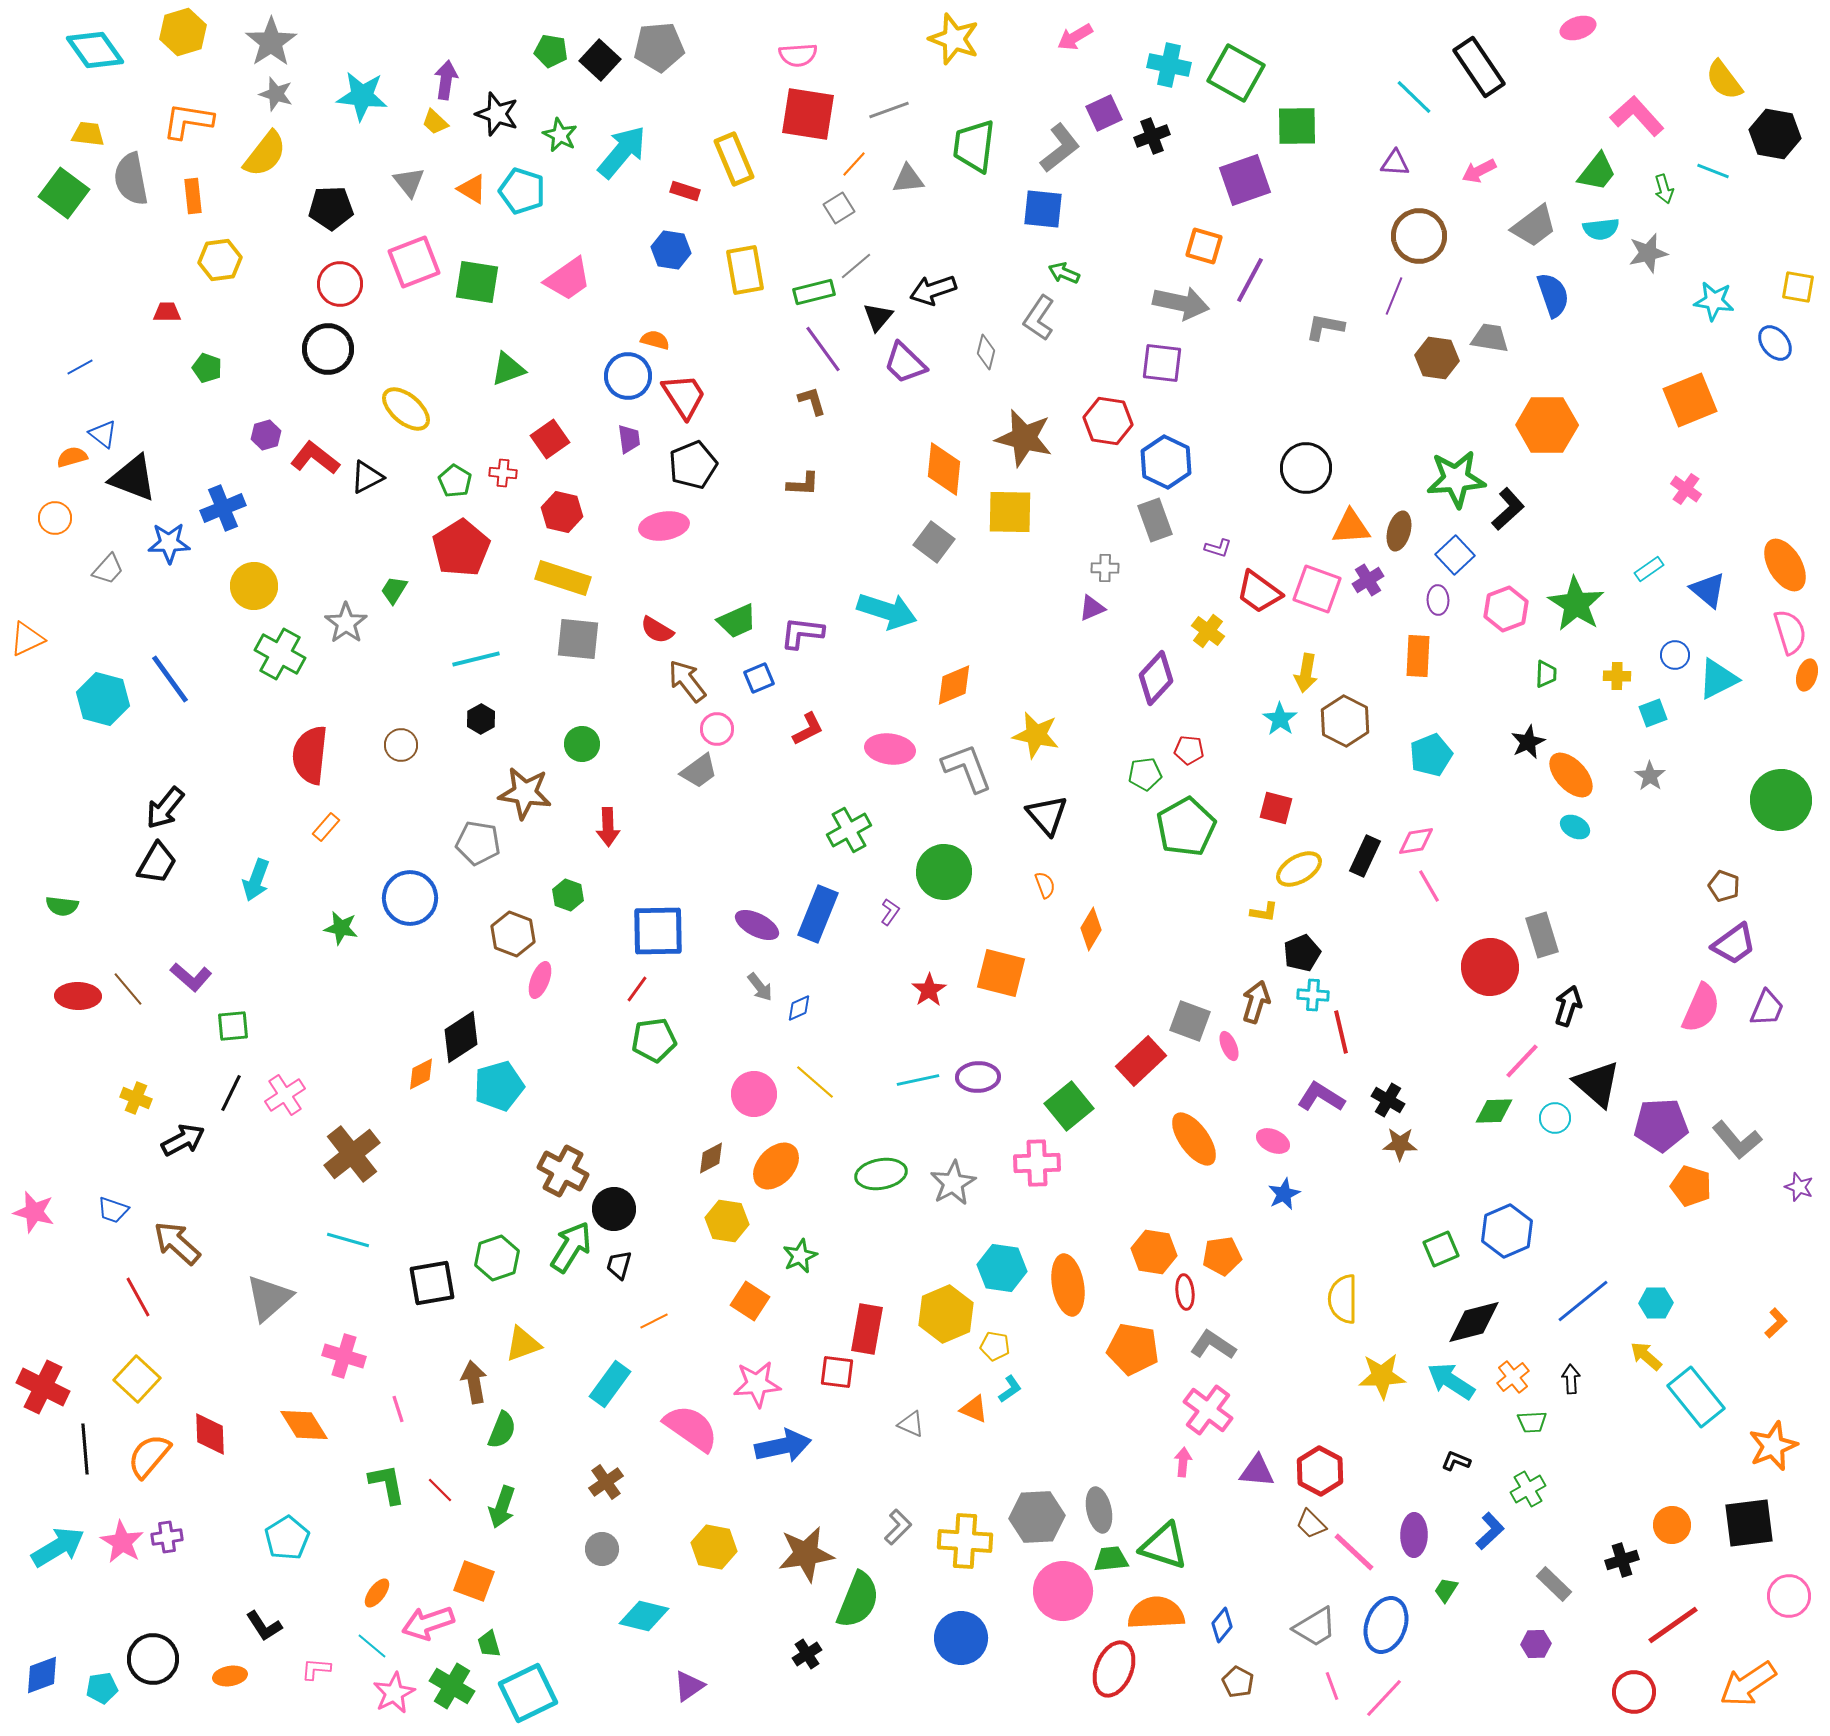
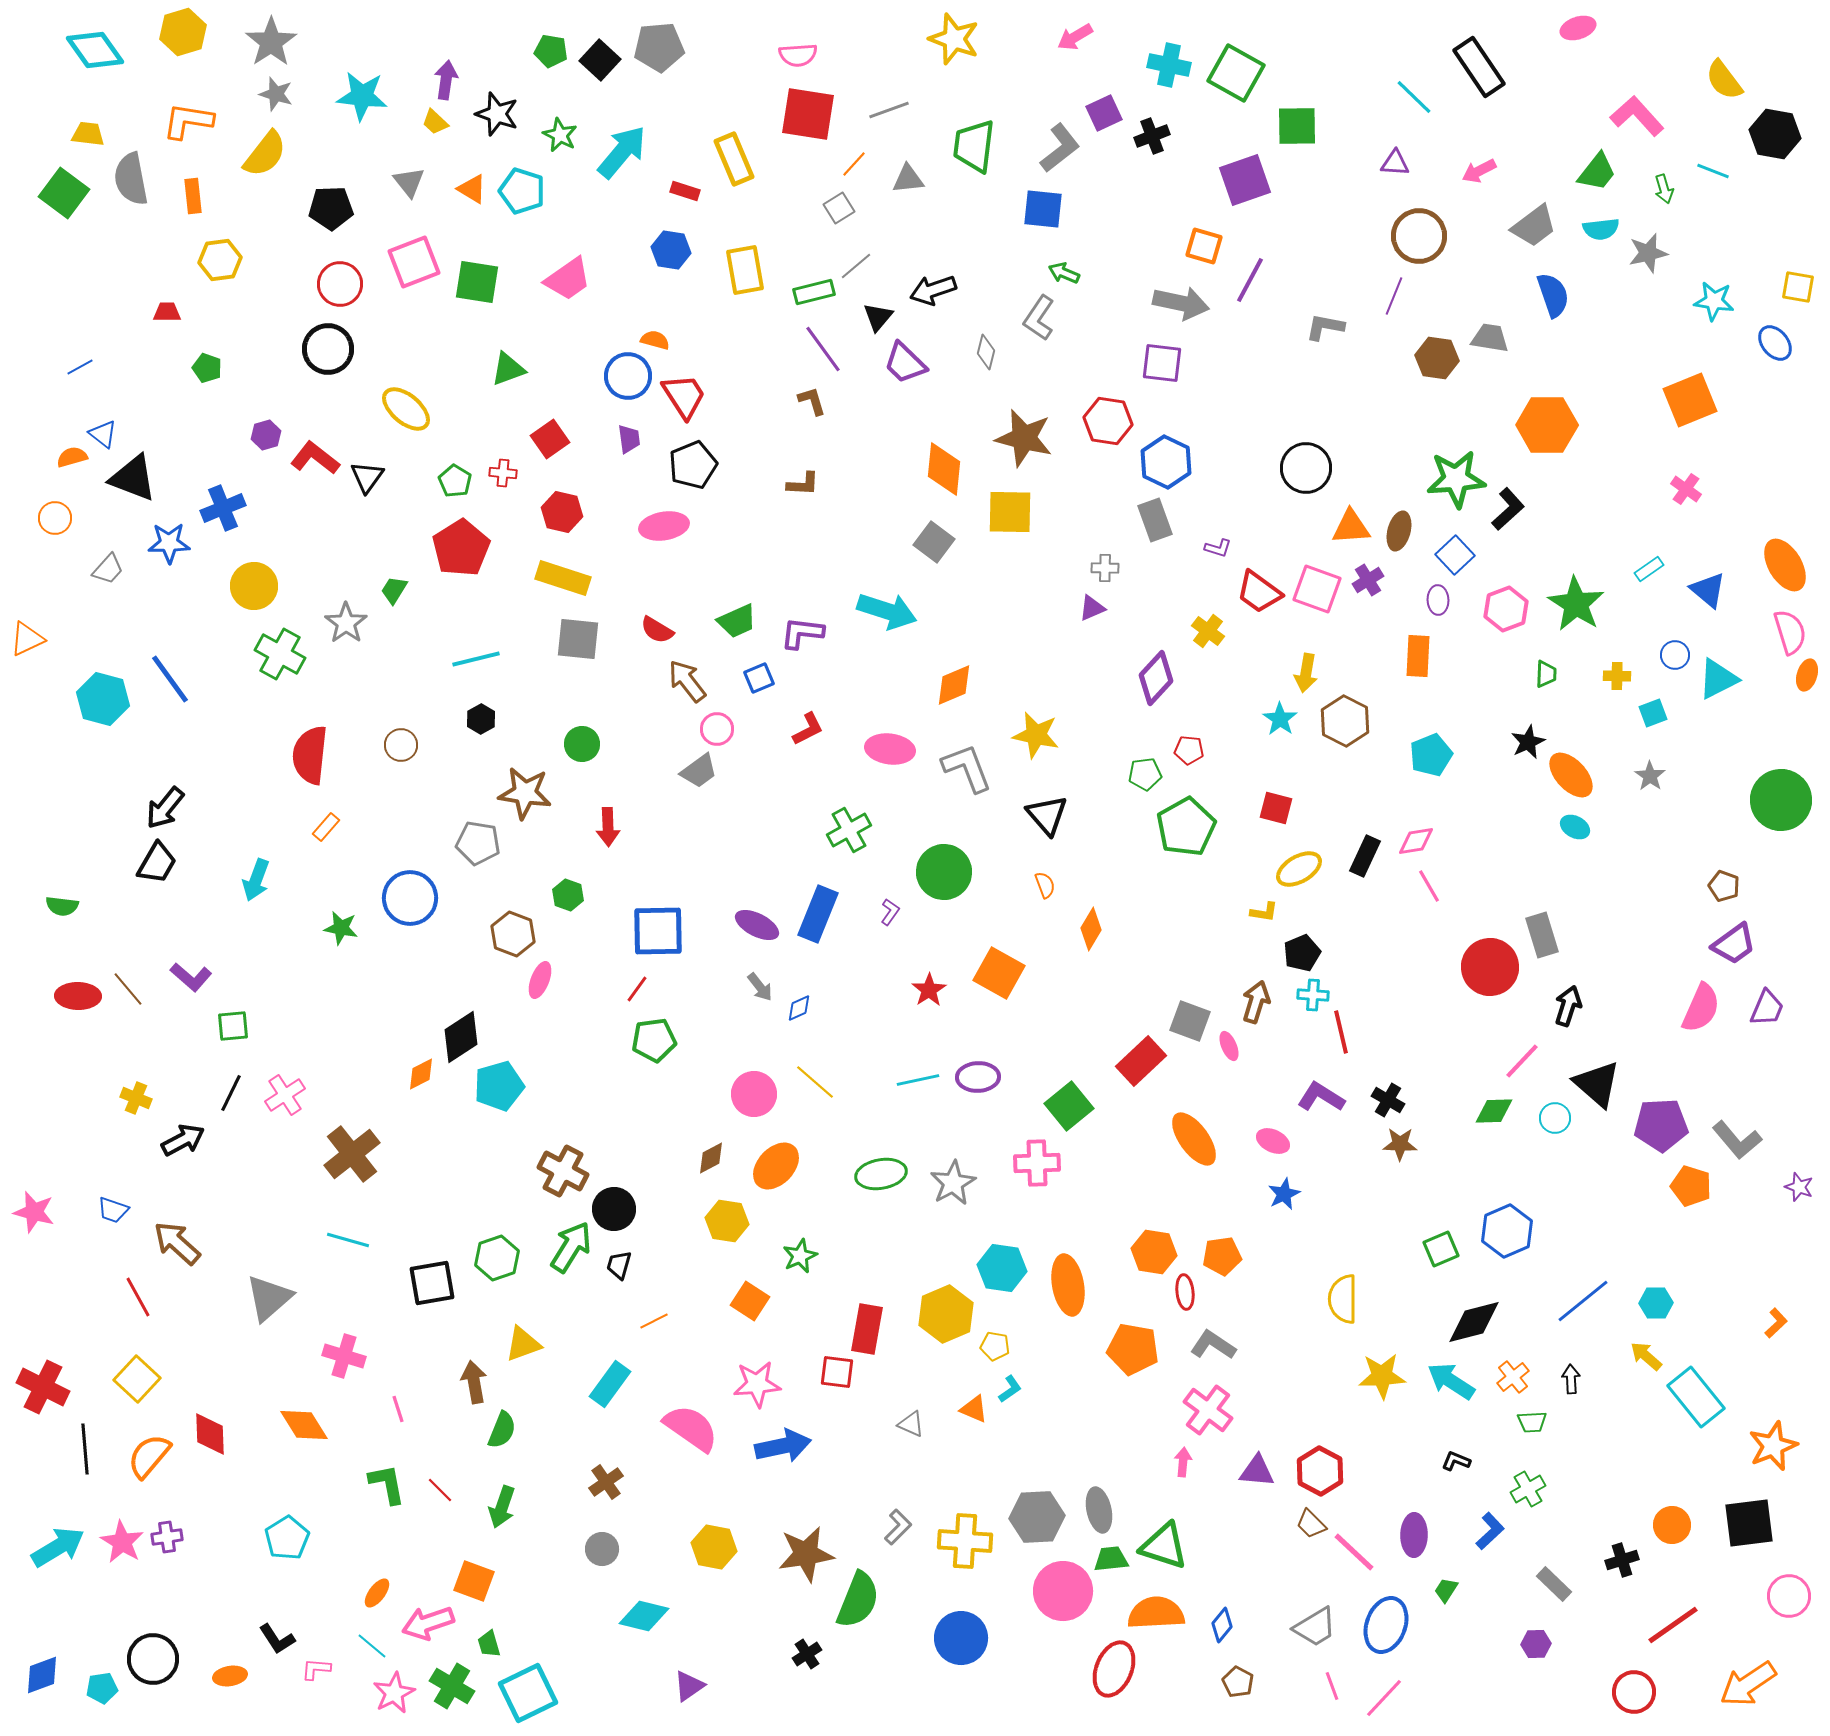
black triangle at (367, 477): rotated 27 degrees counterclockwise
orange square at (1001, 973): moved 2 px left; rotated 15 degrees clockwise
black L-shape at (264, 1626): moved 13 px right, 13 px down
